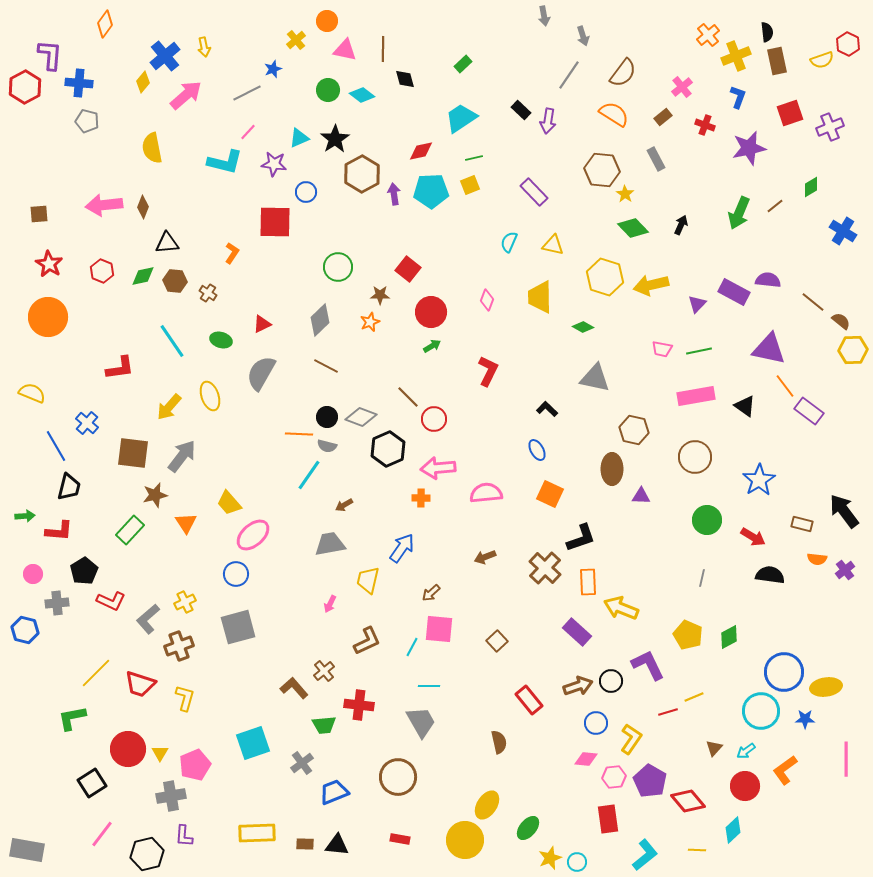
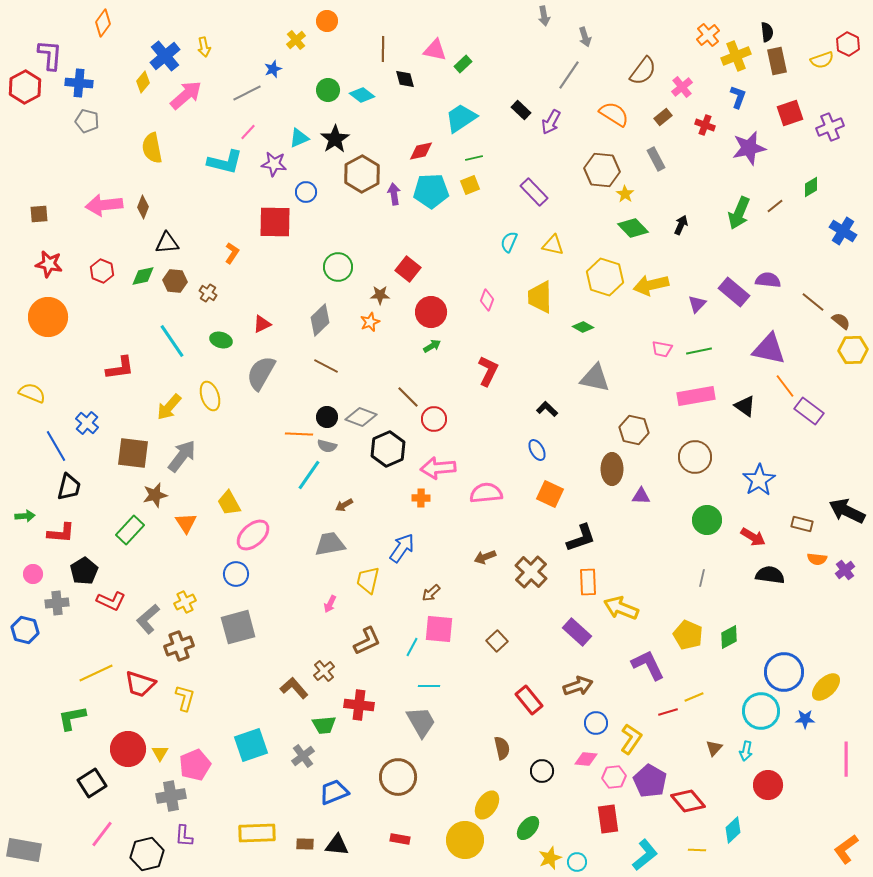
orange diamond at (105, 24): moved 2 px left, 1 px up
gray arrow at (583, 36): moved 2 px right, 1 px down
pink triangle at (345, 50): moved 90 px right
brown semicircle at (623, 73): moved 20 px right, 2 px up
purple arrow at (548, 121): moved 3 px right, 1 px down; rotated 20 degrees clockwise
red star at (49, 264): rotated 20 degrees counterclockwise
purple rectangle at (734, 292): rotated 12 degrees clockwise
yellow trapezoid at (229, 503): rotated 12 degrees clockwise
black arrow at (844, 511): moved 3 px right; rotated 27 degrees counterclockwise
red L-shape at (59, 531): moved 2 px right, 2 px down
brown cross at (545, 568): moved 14 px left, 4 px down
yellow line at (96, 673): rotated 20 degrees clockwise
black circle at (611, 681): moved 69 px left, 90 px down
yellow ellipse at (826, 687): rotated 36 degrees counterclockwise
brown semicircle at (499, 742): moved 3 px right, 6 px down
cyan square at (253, 743): moved 2 px left, 2 px down
cyan arrow at (746, 751): rotated 42 degrees counterclockwise
gray cross at (302, 763): moved 1 px right, 7 px up
orange L-shape at (785, 770): moved 61 px right, 79 px down
red circle at (745, 786): moved 23 px right, 1 px up
gray rectangle at (27, 850): moved 3 px left
